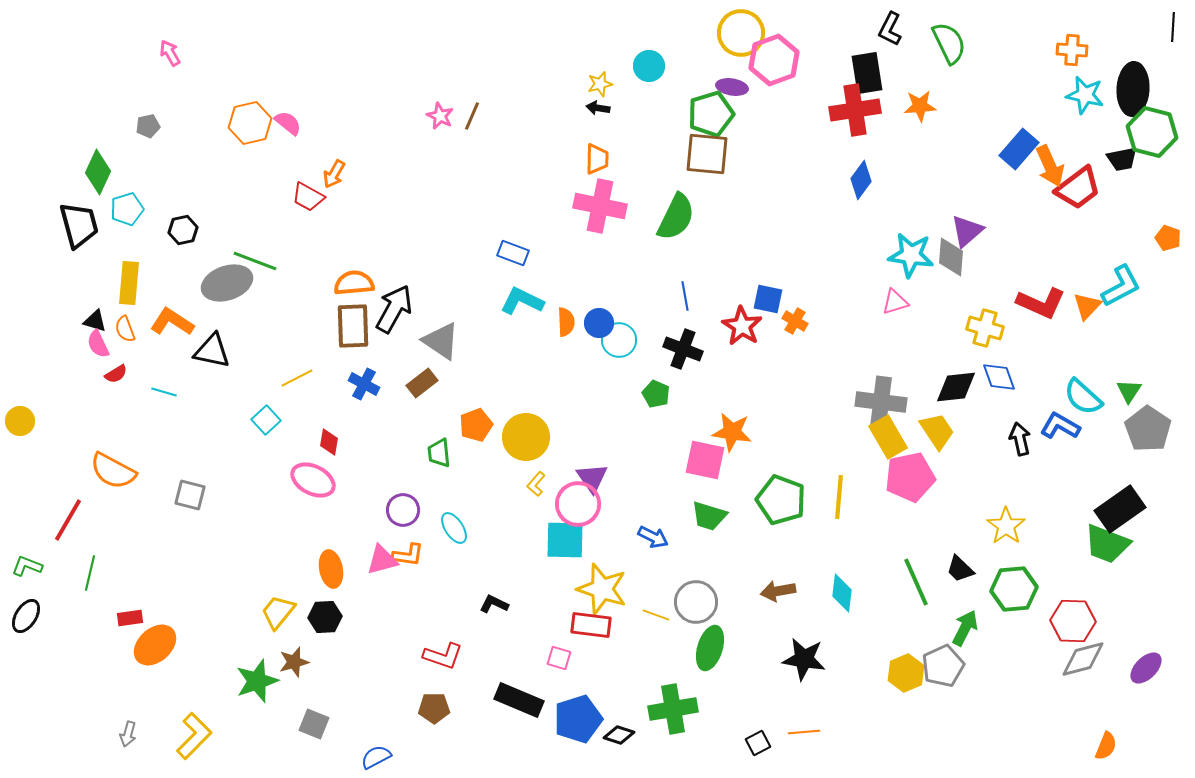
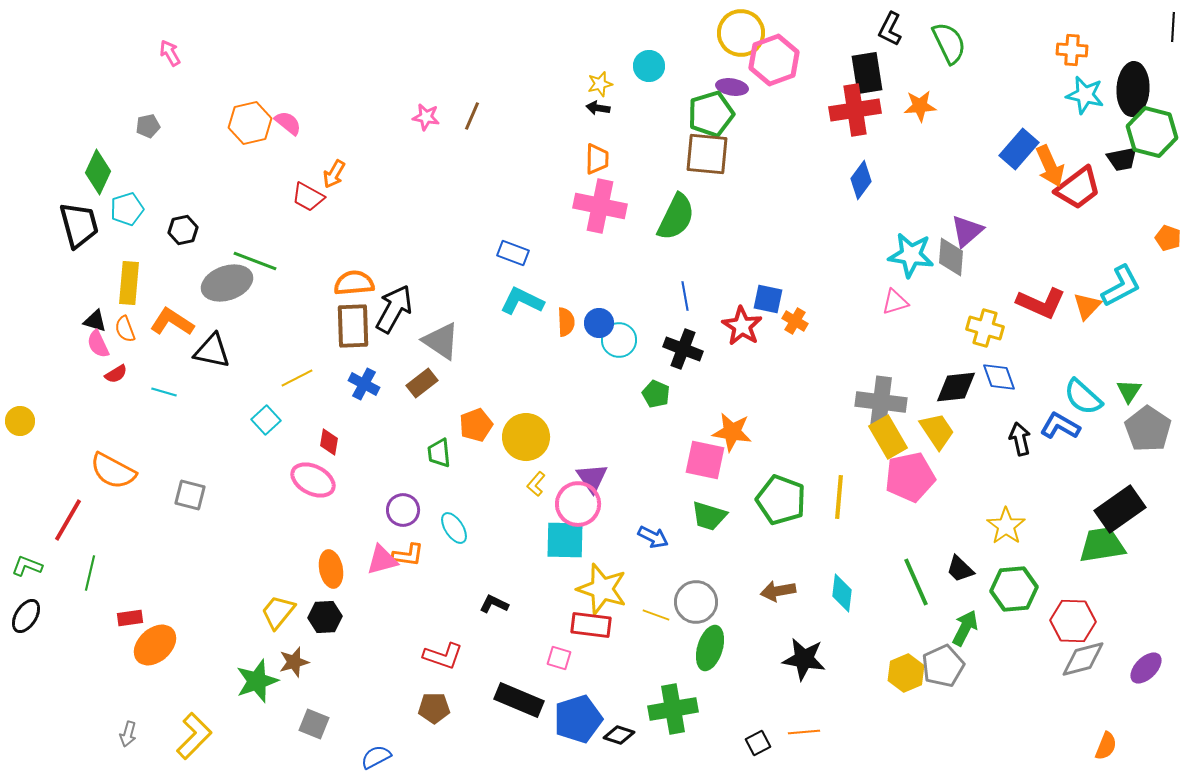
pink star at (440, 116): moved 14 px left, 1 px down; rotated 16 degrees counterclockwise
green trapezoid at (1107, 544): moved 5 px left, 1 px down; rotated 150 degrees clockwise
